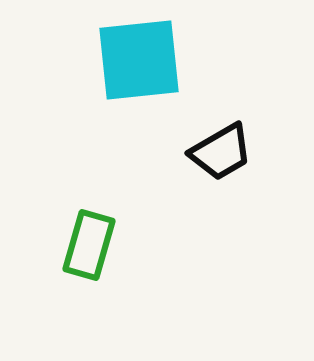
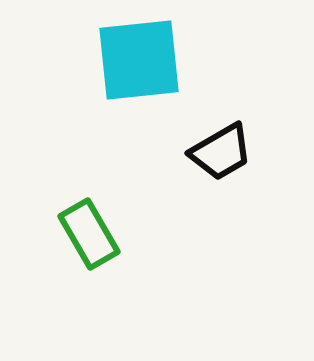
green rectangle: moved 11 px up; rotated 46 degrees counterclockwise
